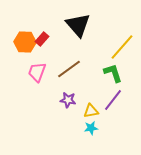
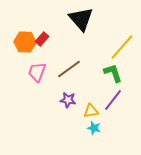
black triangle: moved 3 px right, 6 px up
cyan star: moved 3 px right; rotated 24 degrees clockwise
